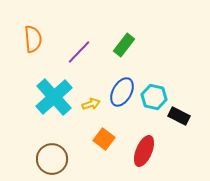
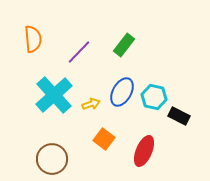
cyan cross: moved 2 px up
